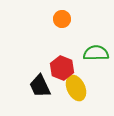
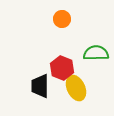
black trapezoid: rotated 25 degrees clockwise
